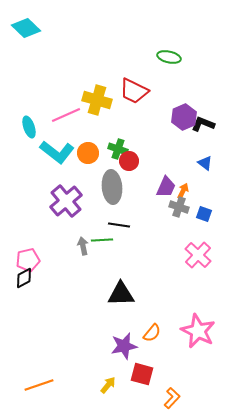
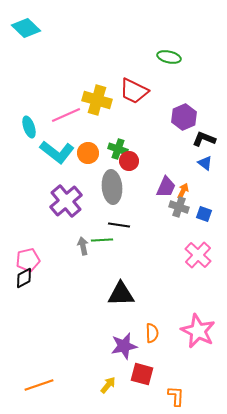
black L-shape: moved 1 px right, 15 px down
orange semicircle: rotated 42 degrees counterclockwise
orange L-shape: moved 4 px right, 2 px up; rotated 40 degrees counterclockwise
